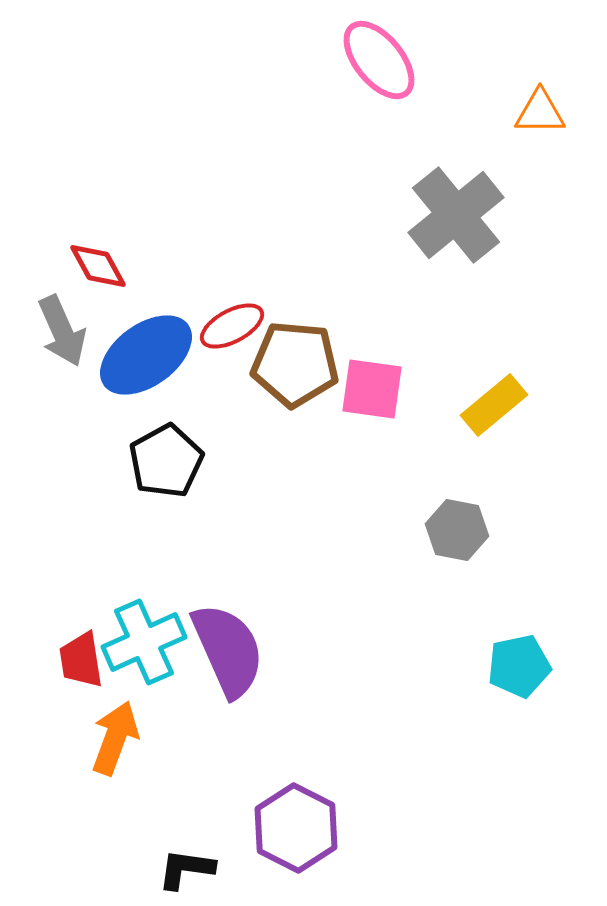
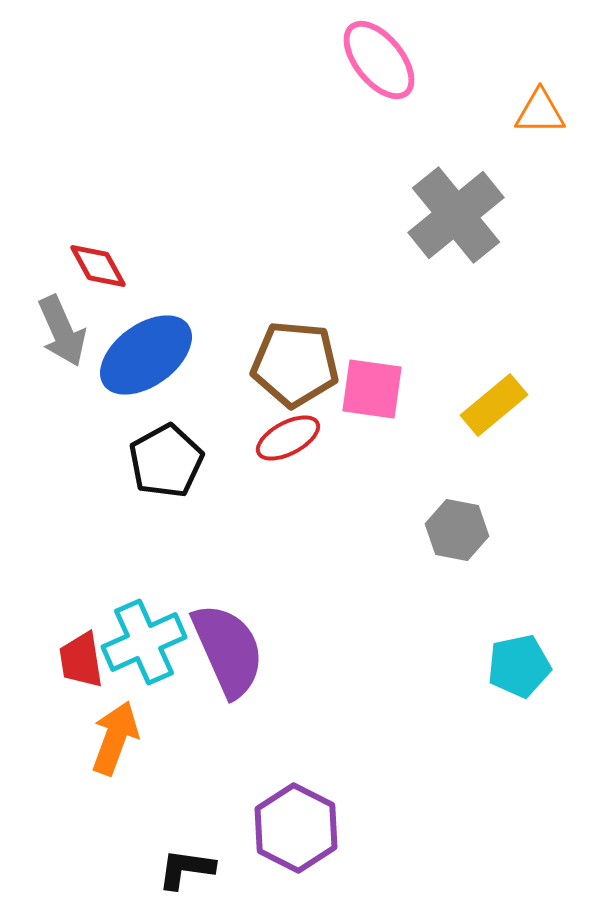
red ellipse: moved 56 px right, 112 px down
